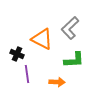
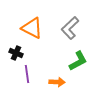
orange triangle: moved 10 px left, 11 px up
black cross: moved 1 px left, 1 px up
green L-shape: moved 4 px right, 1 px down; rotated 25 degrees counterclockwise
